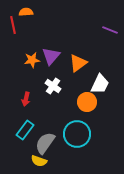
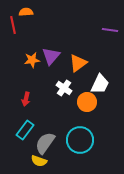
purple line: rotated 14 degrees counterclockwise
white cross: moved 11 px right, 2 px down
cyan circle: moved 3 px right, 6 px down
